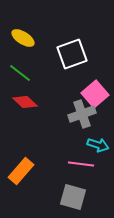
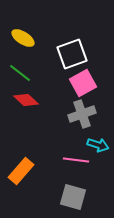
pink square: moved 12 px left, 11 px up; rotated 12 degrees clockwise
red diamond: moved 1 px right, 2 px up
pink line: moved 5 px left, 4 px up
